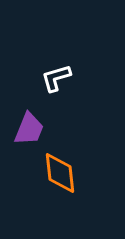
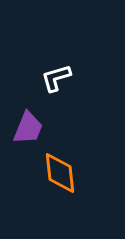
purple trapezoid: moved 1 px left, 1 px up
